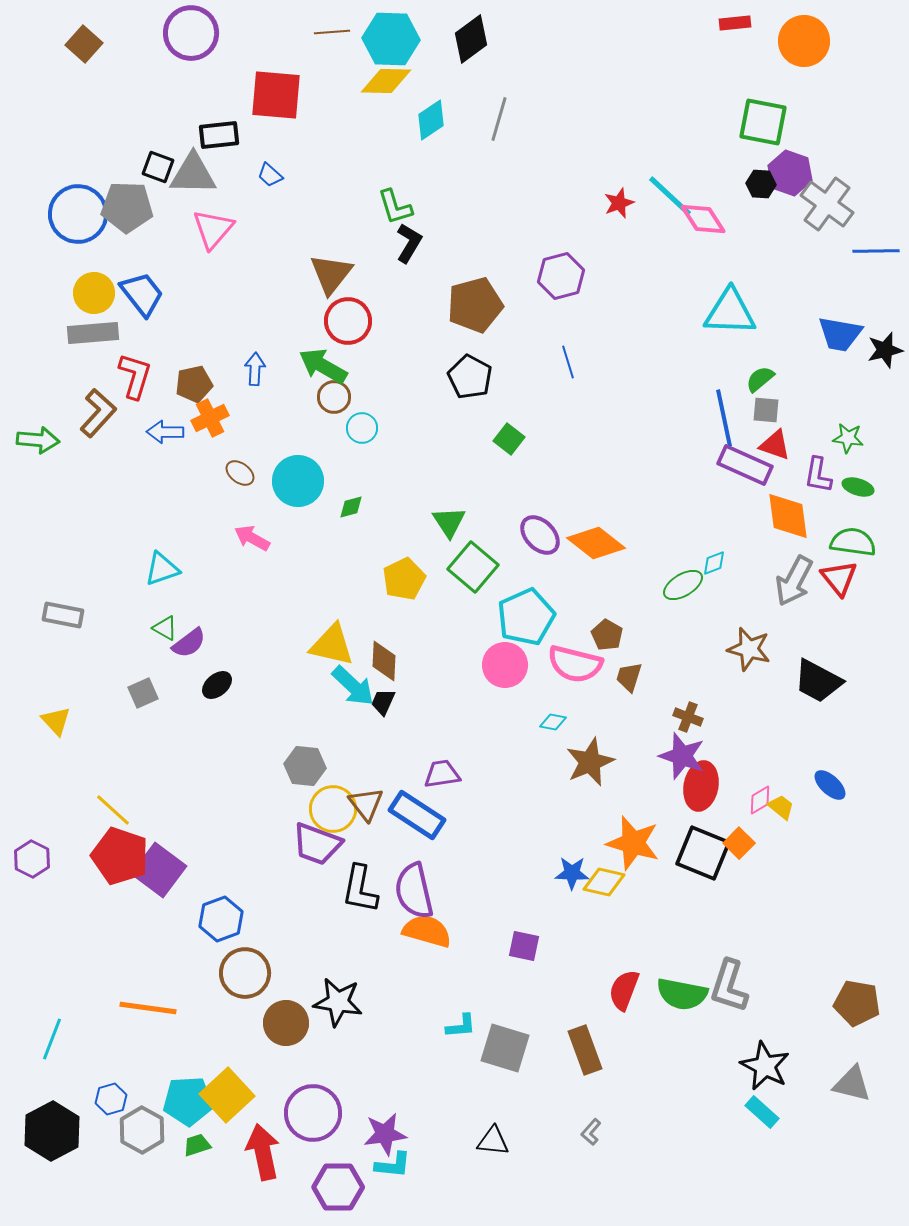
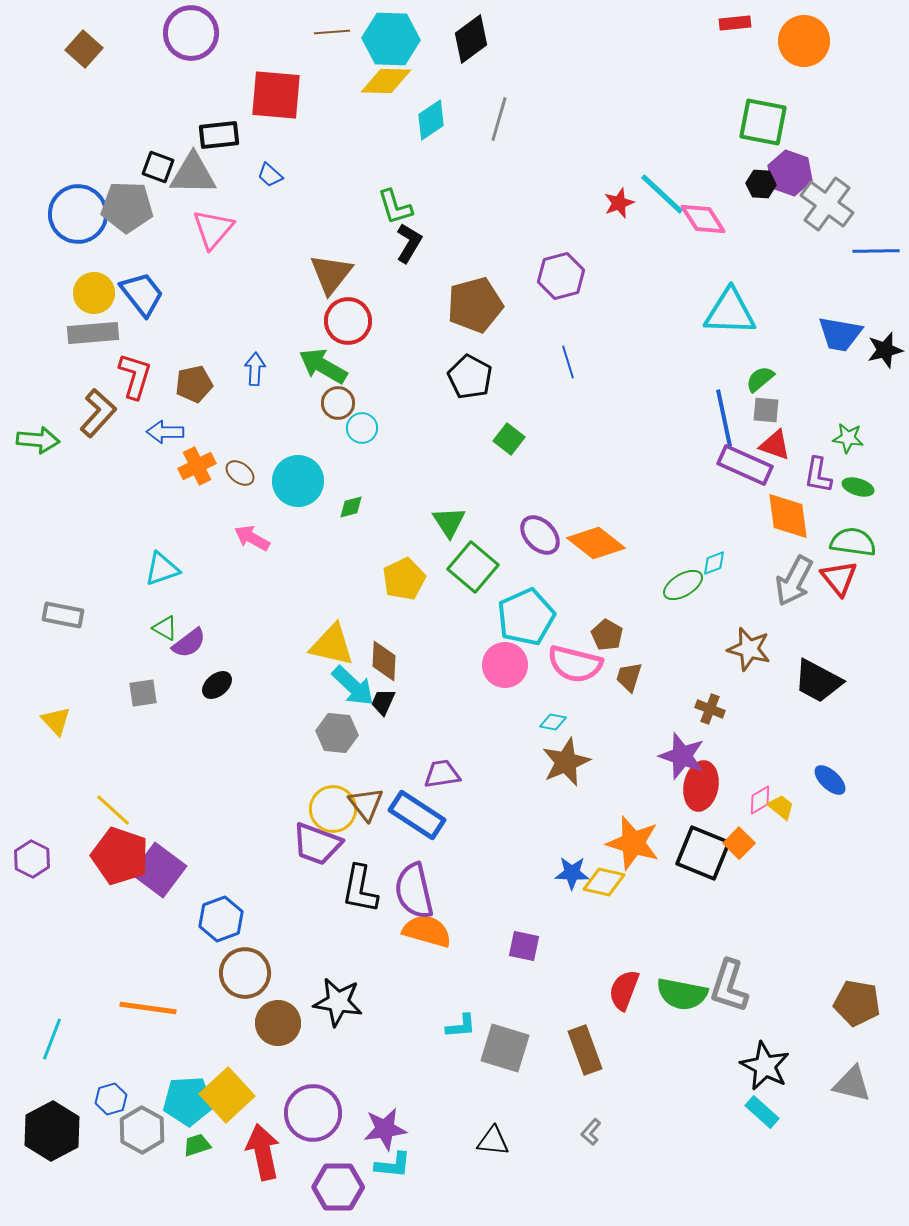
brown square at (84, 44): moved 5 px down
cyan line at (670, 196): moved 8 px left, 2 px up
brown circle at (334, 397): moved 4 px right, 6 px down
orange cross at (210, 418): moved 13 px left, 48 px down
gray square at (143, 693): rotated 16 degrees clockwise
brown cross at (688, 717): moved 22 px right, 8 px up
brown star at (590, 762): moved 24 px left
gray hexagon at (305, 766): moved 32 px right, 33 px up
blue ellipse at (830, 785): moved 5 px up
brown circle at (286, 1023): moved 8 px left
purple star at (385, 1134): moved 5 px up
